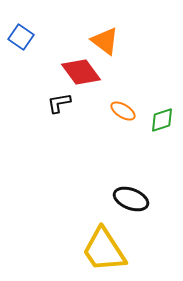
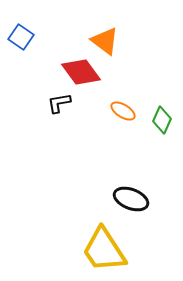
green diamond: rotated 48 degrees counterclockwise
